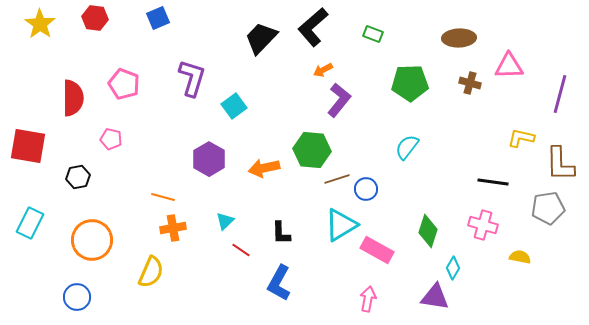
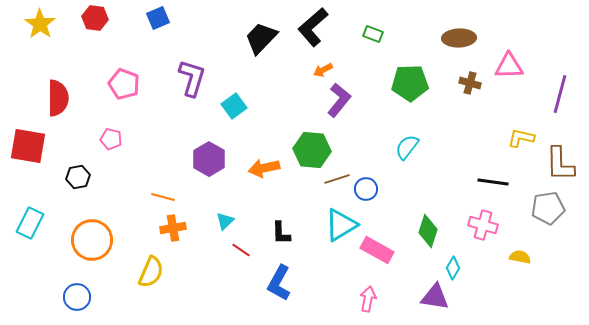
red semicircle at (73, 98): moved 15 px left
